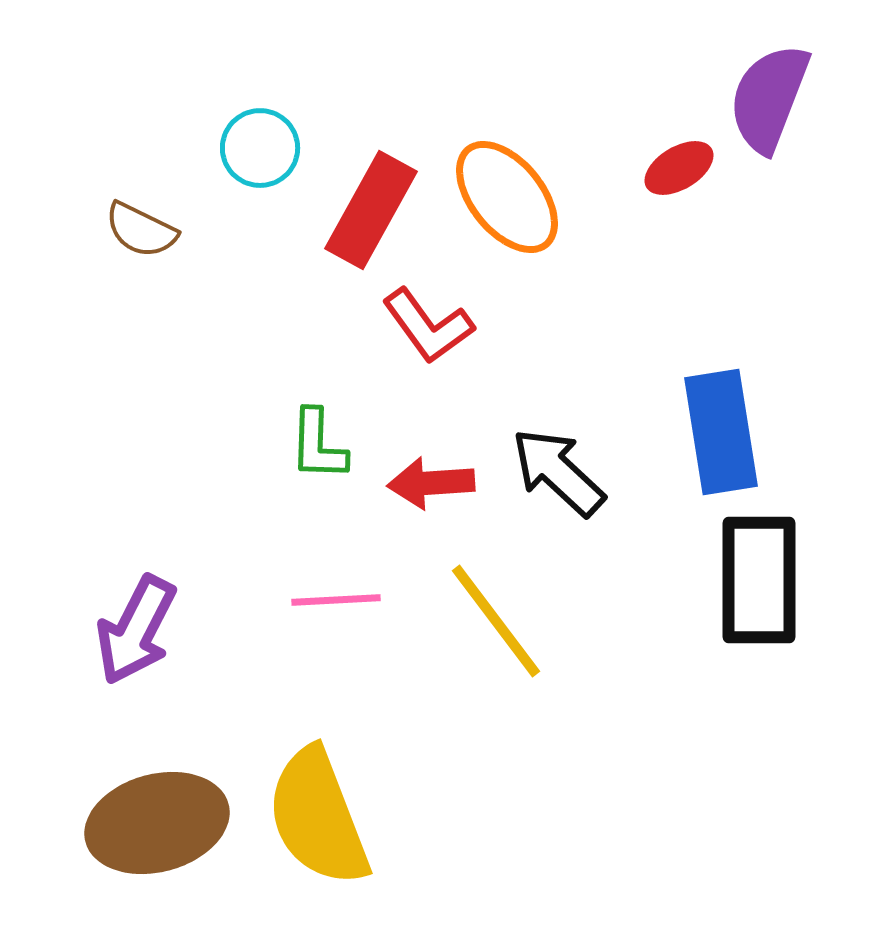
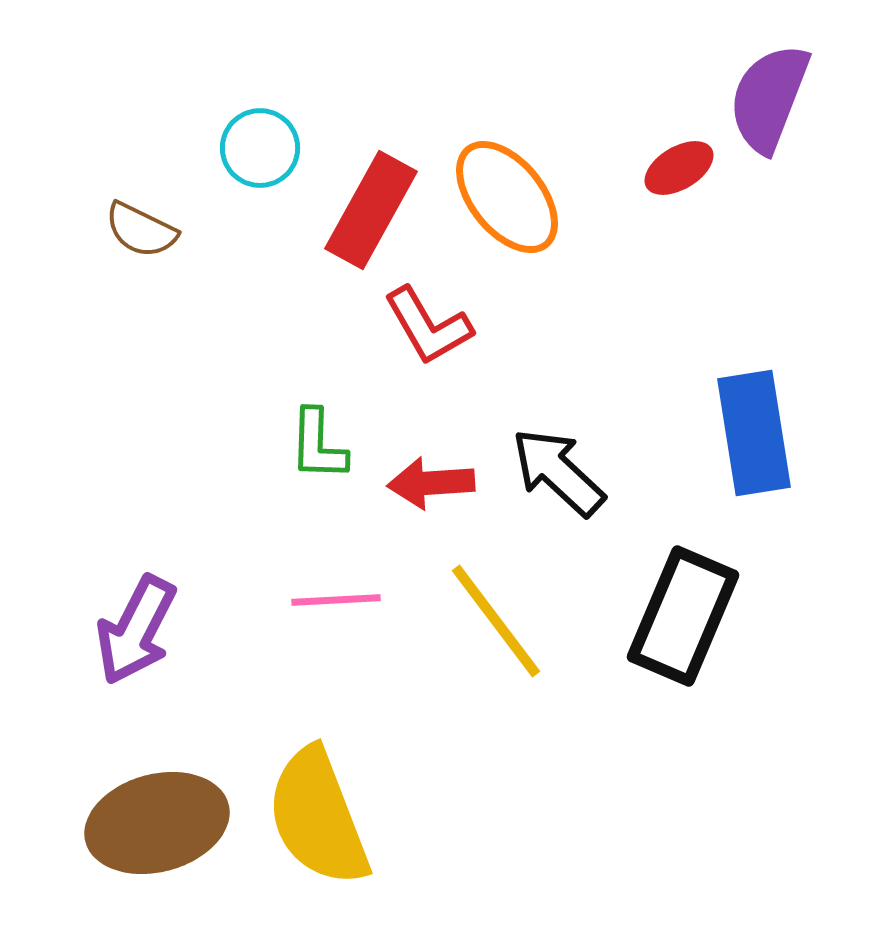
red L-shape: rotated 6 degrees clockwise
blue rectangle: moved 33 px right, 1 px down
black rectangle: moved 76 px left, 36 px down; rotated 23 degrees clockwise
